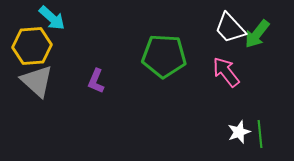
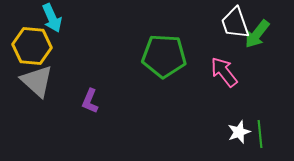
cyan arrow: rotated 24 degrees clockwise
white trapezoid: moved 5 px right, 5 px up; rotated 24 degrees clockwise
yellow hexagon: rotated 9 degrees clockwise
pink arrow: moved 2 px left
purple L-shape: moved 6 px left, 20 px down
